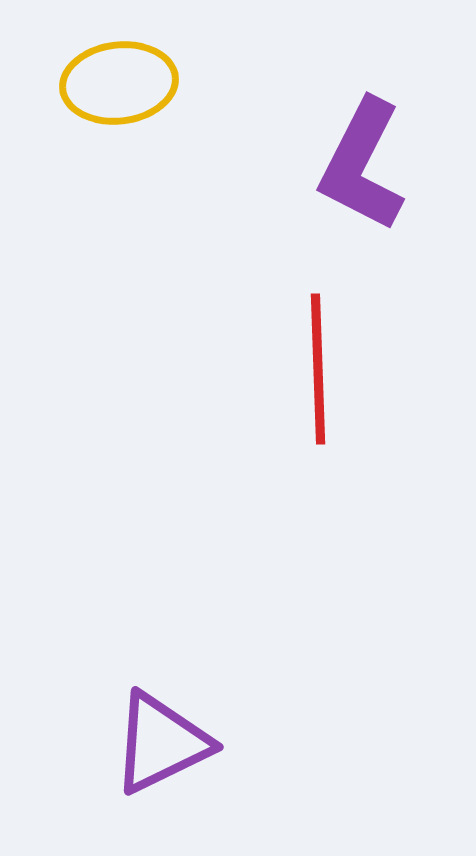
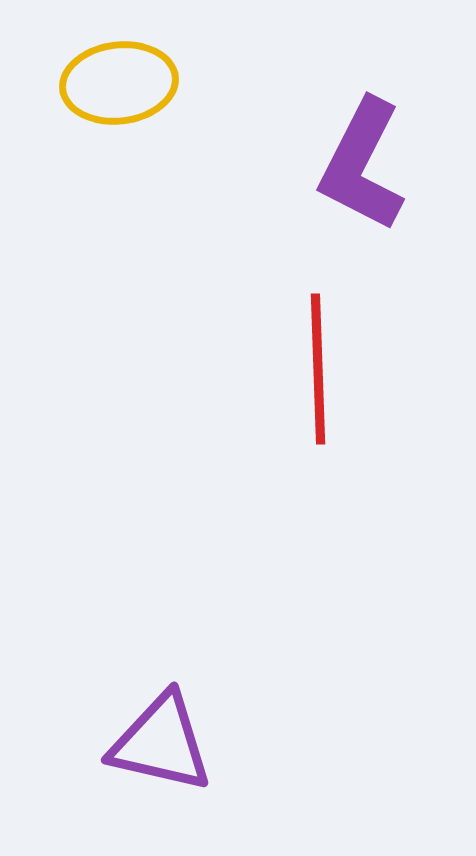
purple triangle: rotated 39 degrees clockwise
